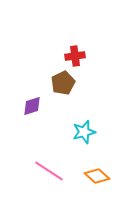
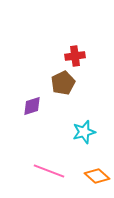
pink line: rotated 12 degrees counterclockwise
